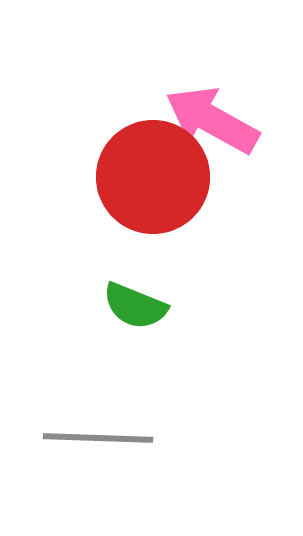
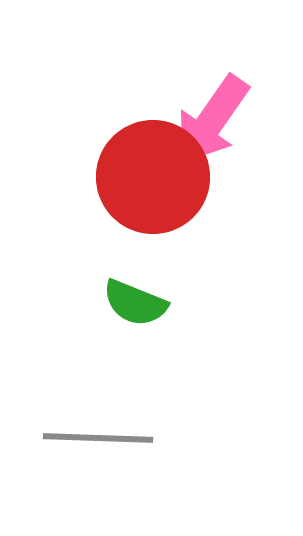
pink arrow: rotated 84 degrees counterclockwise
green semicircle: moved 3 px up
